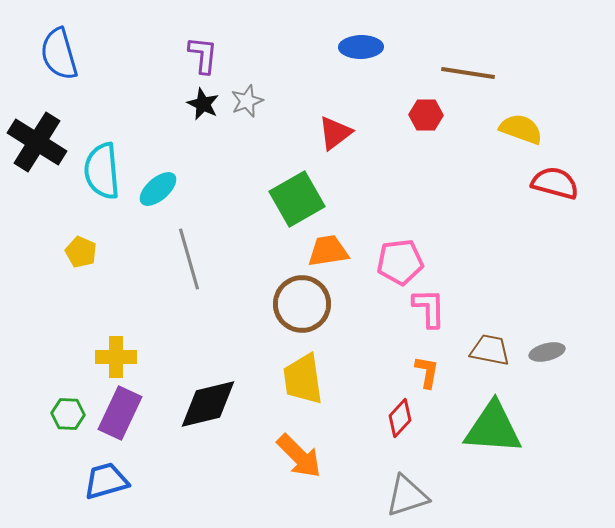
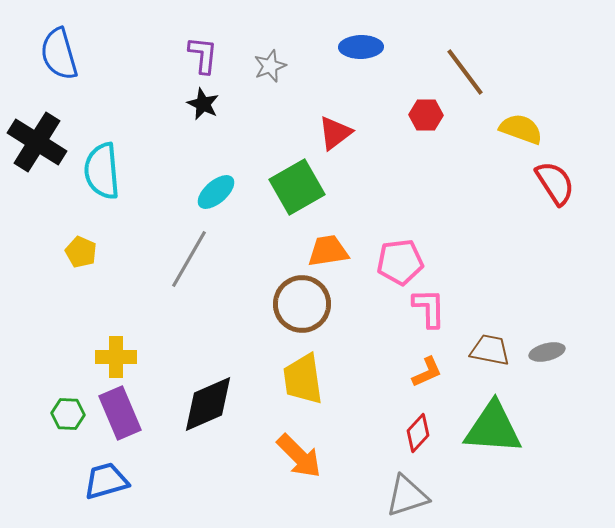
brown line: moved 3 px left, 1 px up; rotated 44 degrees clockwise
gray star: moved 23 px right, 35 px up
red semicircle: rotated 42 degrees clockwise
cyan ellipse: moved 58 px right, 3 px down
green square: moved 12 px up
gray line: rotated 46 degrees clockwise
orange L-shape: rotated 56 degrees clockwise
black diamond: rotated 10 degrees counterclockwise
purple rectangle: rotated 48 degrees counterclockwise
red diamond: moved 18 px right, 15 px down
